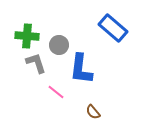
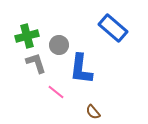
green cross: rotated 20 degrees counterclockwise
